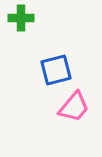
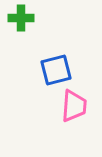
pink trapezoid: moved 1 px up; rotated 36 degrees counterclockwise
